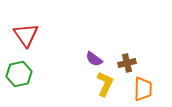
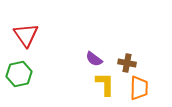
brown cross: rotated 24 degrees clockwise
yellow L-shape: rotated 25 degrees counterclockwise
orange trapezoid: moved 4 px left, 1 px up
